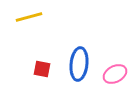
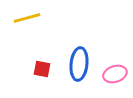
yellow line: moved 2 px left, 1 px down
pink ellipse: rotated 10 degrees clockwise
